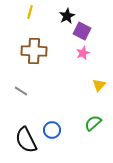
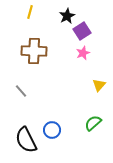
purple square: rotated 30 degrees clockwise
gray line: rotated 16 degrees clockwise
